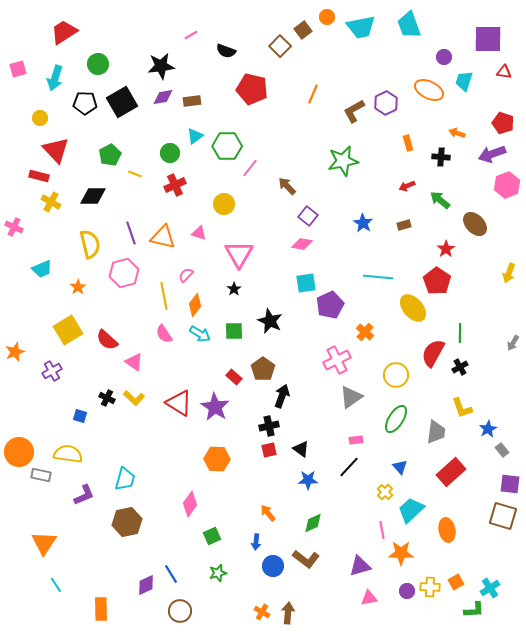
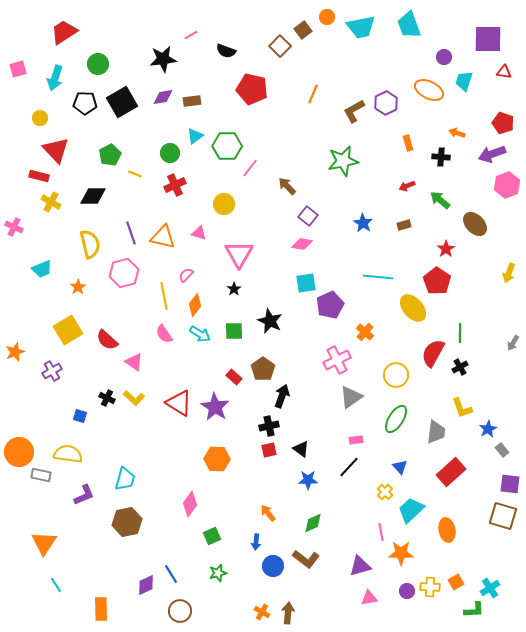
black star at (161, 66): moved 2 px right, 7 px up
pink line at (382, 530): moved 1 px left, 2 px down
